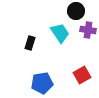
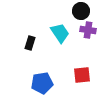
black circle: moved 5 px right
red square: rotated 24 degrees clockwise
